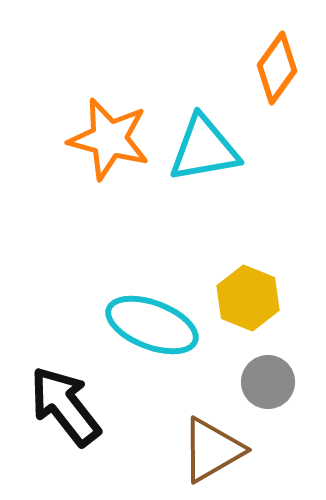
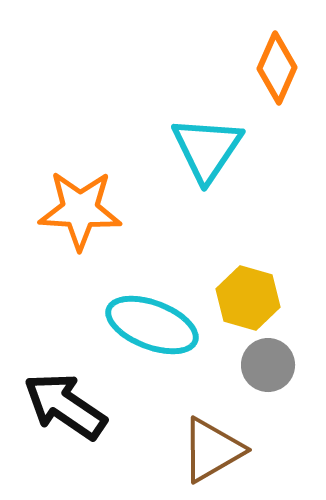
orange diamond: rotated 12 degrees counterclockwise
orange star: moved 29 px left, 71 px down; rotated 12 degrees counterclockwise
cyan triangle: moved 3 px right; rotated 46 degrees counterclockwise
yellow hexagon: rotated 6 degrees counterclockwise
gray circle: moved 17 px up
black arrow: rotated 18 degrees counterclockwise
